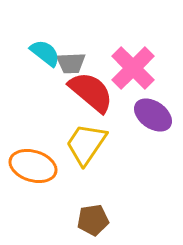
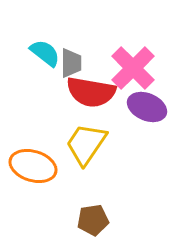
gray trapezoid: rotated 88 degrees counterclockwise
red semicircle: rotated 150 degrees clockwise
purple ellipse: moved 6 px left, 8 px up; rotated 12 degrees counterclockwise
